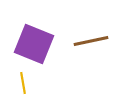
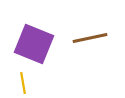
brown line: moved 1 px left, 3 px up
